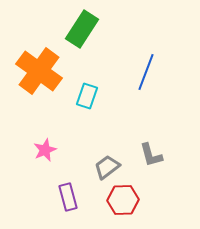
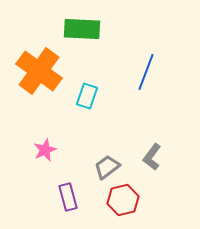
green rectangle: rotated 60 degrees clockwise
gray L-shape: moved 1 px right, 2 px down; rotated 52 degrees clockwise
red hexagon: rotated 12 degrees counterclockwise
